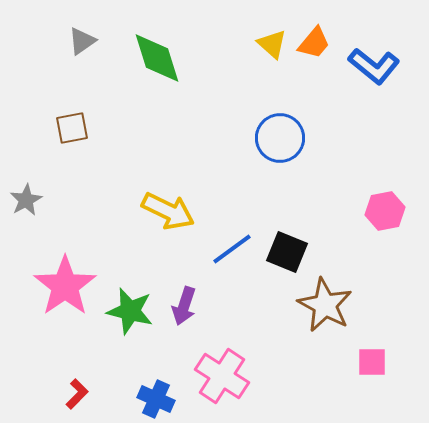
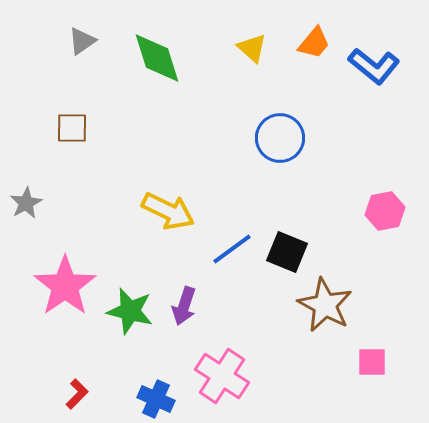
yellow triangle: moved 20 px left, 4 px down
brown square: rotated 12 degrees clockwise
gray star: moved 3 px down
